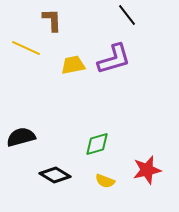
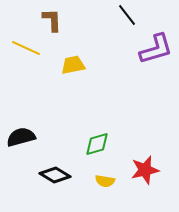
purple L-shape: moved 42 px right, 10 px up
red star: moved 2 px left
yellow semicircle: rotated 12 degrees counterclockwise
